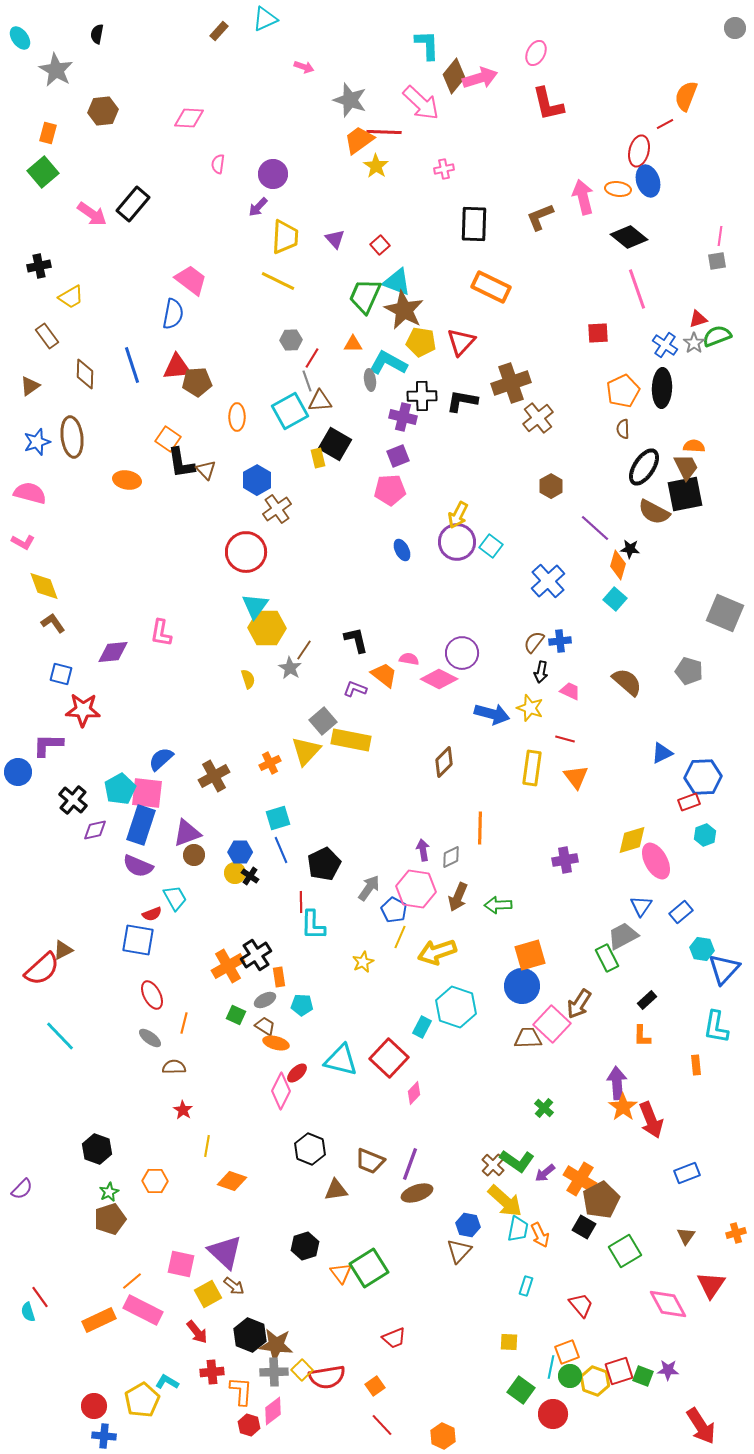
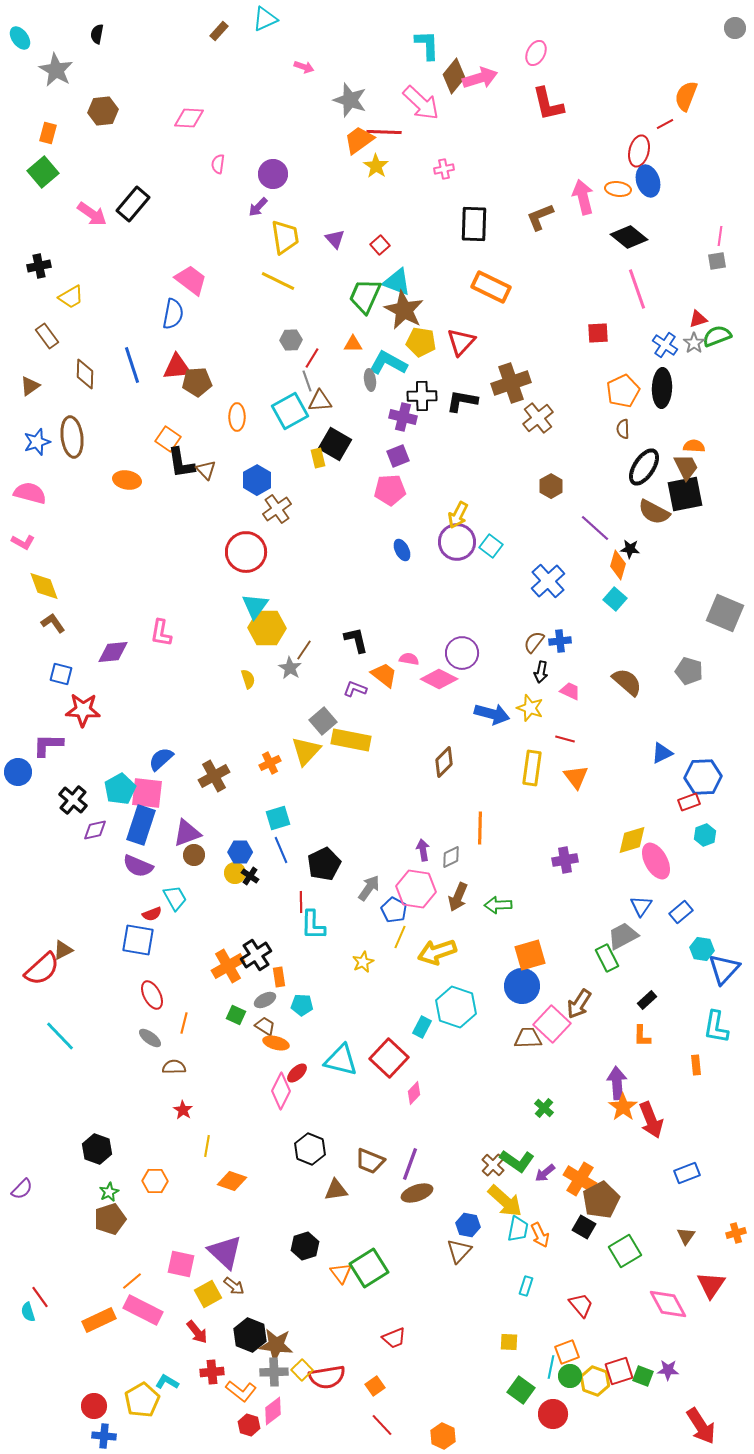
yellow trapezoid at (285, 237): rotated 12 degrees counterclockwise
orange L-shape at (241, 1391): rotated 124 degrees clockwise
